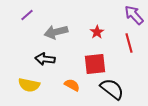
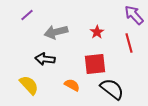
yellow semicircle: rotated 145 degrees counterclockwise
